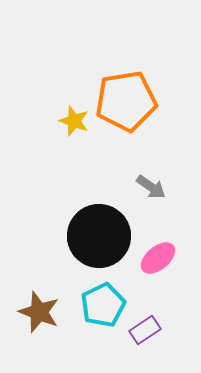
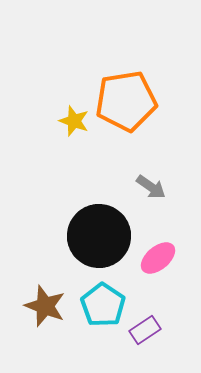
cyan pentagon: rotated 12 degrees counterclockwise
brown star: moved 6 px right, 6 px up
